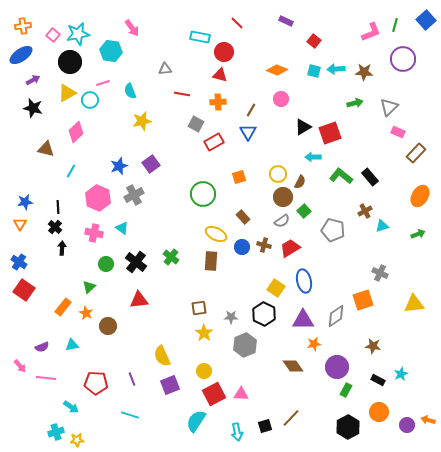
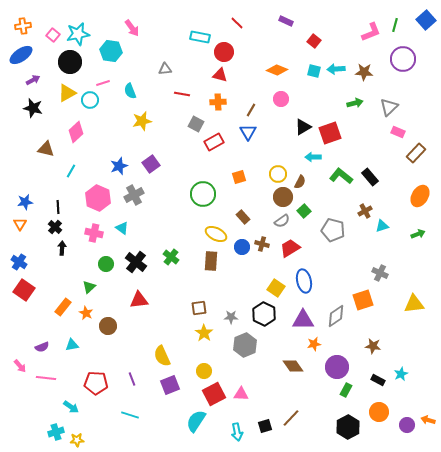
brown cross at (264, 245): moved 2 px left, 1 px up
